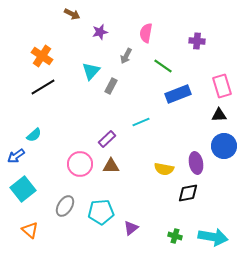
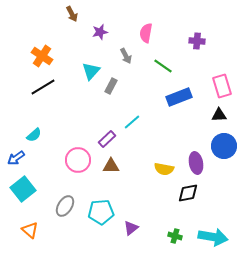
brown arrow: rotated 35 degrees clockwise
gray arrow: rotated 56 degrees counterclockwise
blue rectangle: moved 1 px right, 3 px down
cyan line: moved 9 px left; rotated 18 degrees counterclockwise
blue arrow: moved 2 px down
pink circle: moved 2 px left, 4 px up
